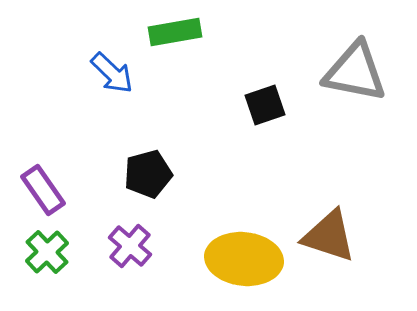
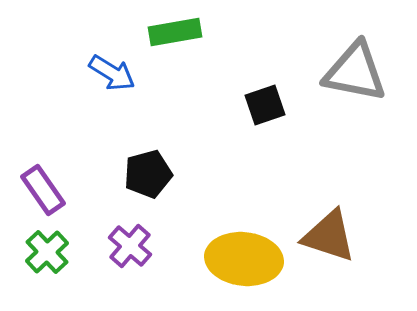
blue arrow: rotated 12 degrees counterclockwise
